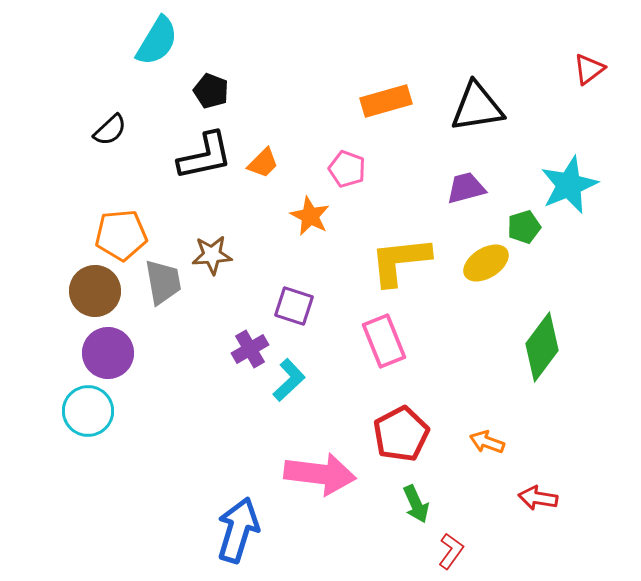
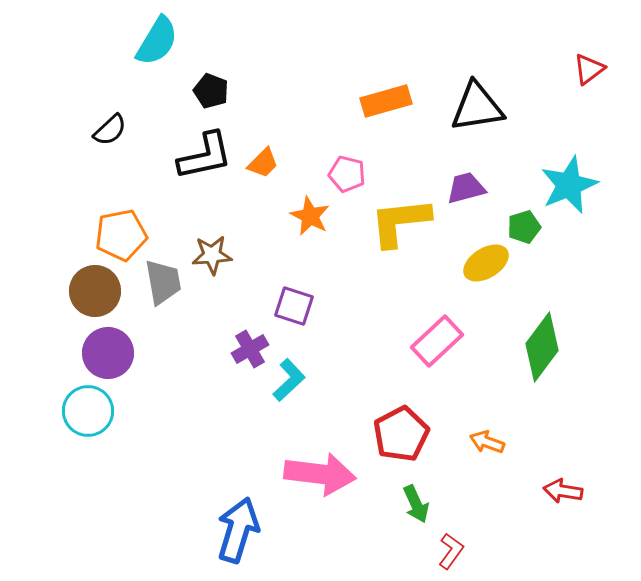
pink pentagon: moved 5 px down; rotated 6 degrees counterclockwise
orange pentagon: rotated 6 degrees counterclockwise
yellow L-shape: moved 39 px up
pink rectangle: moved 53 px right; rotated 69 degrees clockwise
red arrow: moved 25 px right, 7 px up
